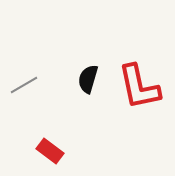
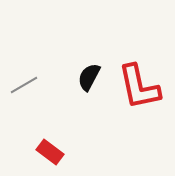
black semicircle: moved 1 px right, 2 px up; rotated 12 degrees clockwise
red rectangle: moved 1 px down
